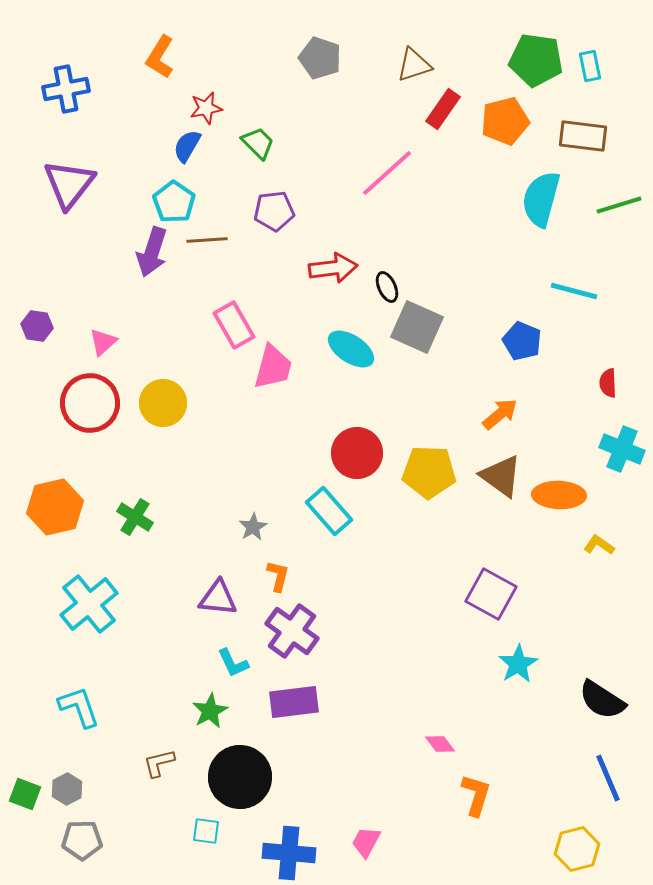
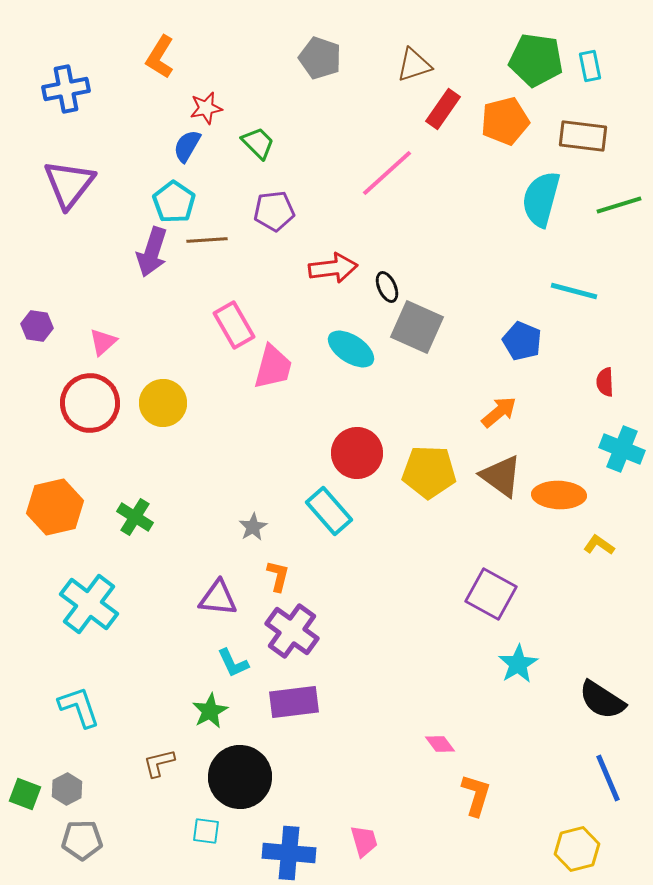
red semicircle at (608, 383): moved 3 px left, 1 px up
orange arrow at (500, 414): moved 1 px left, 2 px up
cyan cross at (89, 604): rotated 14 degrees counterclockwise
pink trapezoid at (366, 842): moved 2 px left, 1 px up; rotated 136 degrees clockwise
